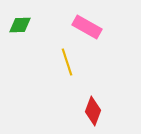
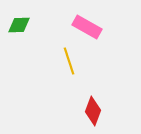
green diamond: moved 1 px left
yellow line: moved 2 px right, 1 px up
